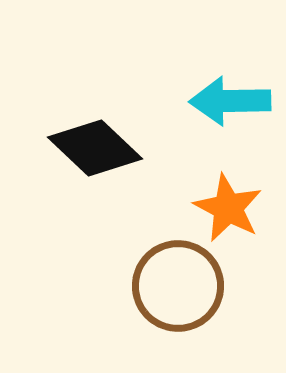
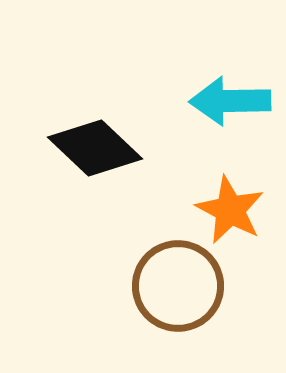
orange star: moved 2 px right, 2 px down
